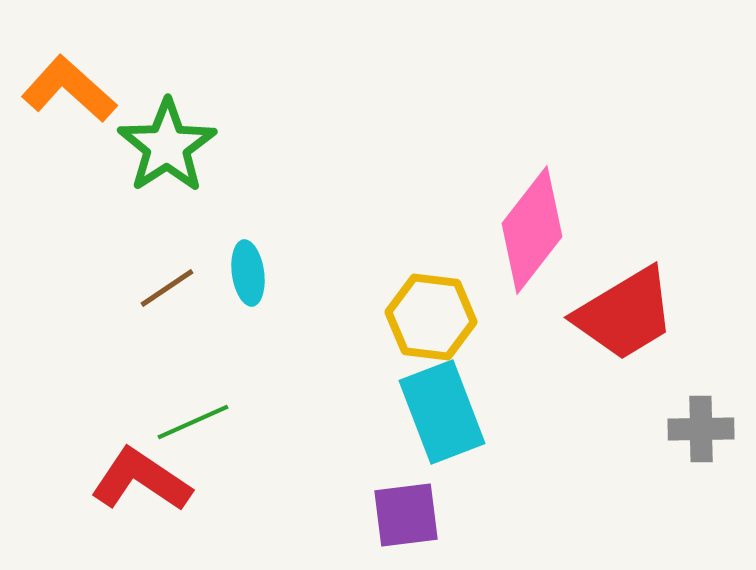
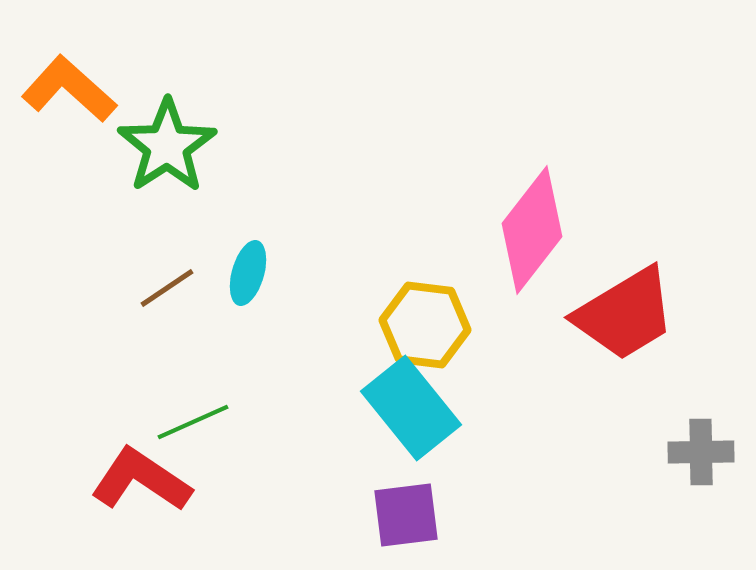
cyan ellipse: rotated 24 degrees clockwise
yellow hexagon: moved 6 px left, 8 px down
cyan rectangle: moved 31 px left, 4 px up; rotated 18 degrees counterclockwise
gray cross: moved 23 px down
